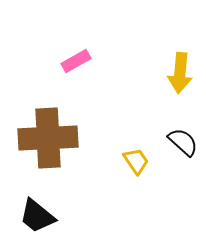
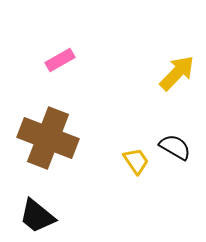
pink rectangle: moved 16 px left, 1 px up
yellow arrow: moved 3 px left; rotated 141 degrees counterclockwise
brown cross: rotated 24 degrees clockwise
black semicircle: moved 8 px left, 5 px down; rotated 12 degrees counterclockwise
